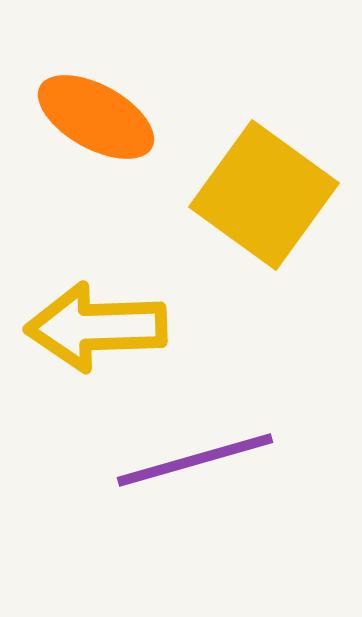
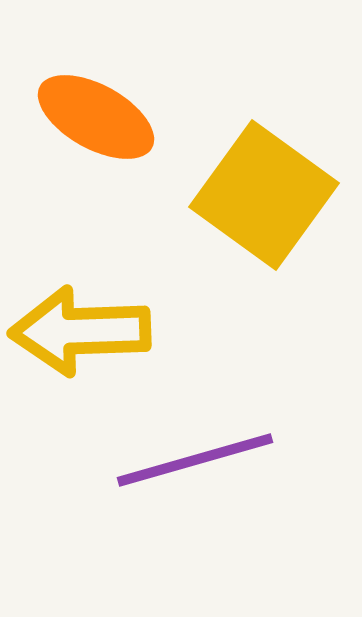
yellow arrow: moved 16 px left, 4 px down
